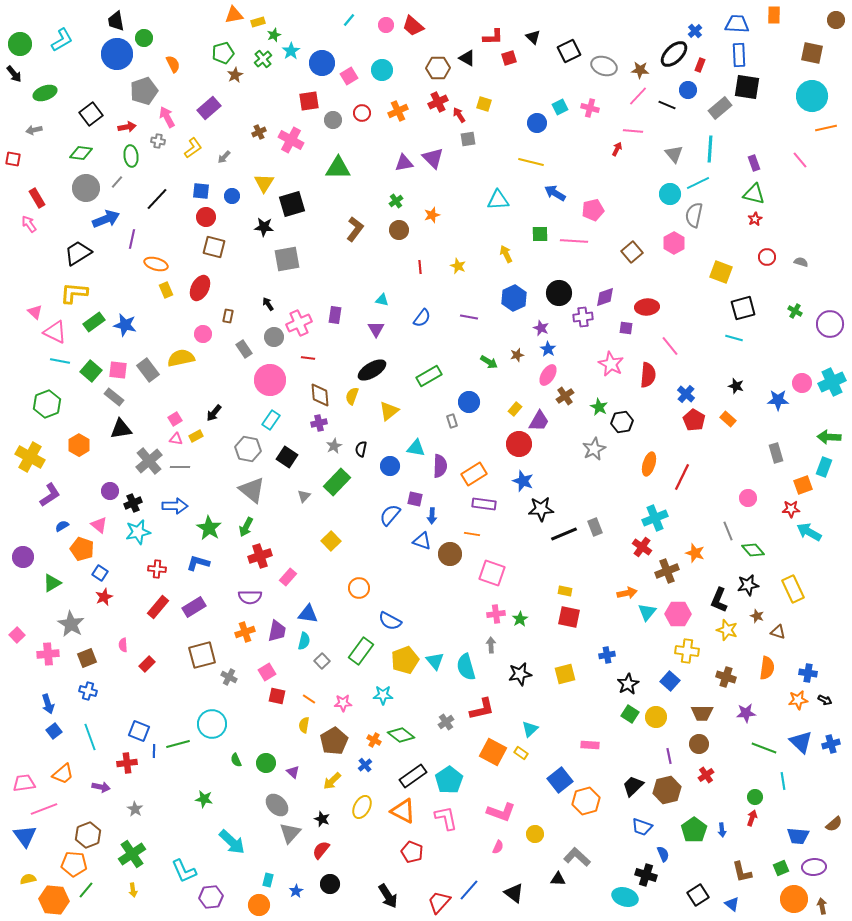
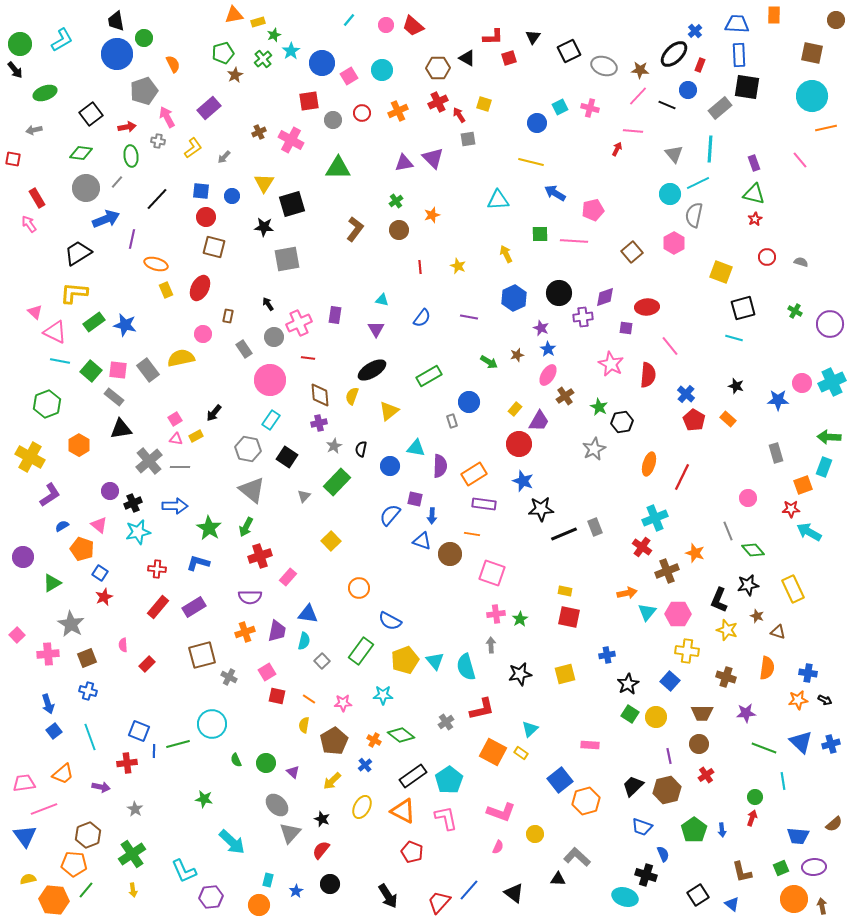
black triangle at (533, 37): rotated 21 degrees clockwise
black arrow at (14, 74): moved 1 px right, 4 px up
